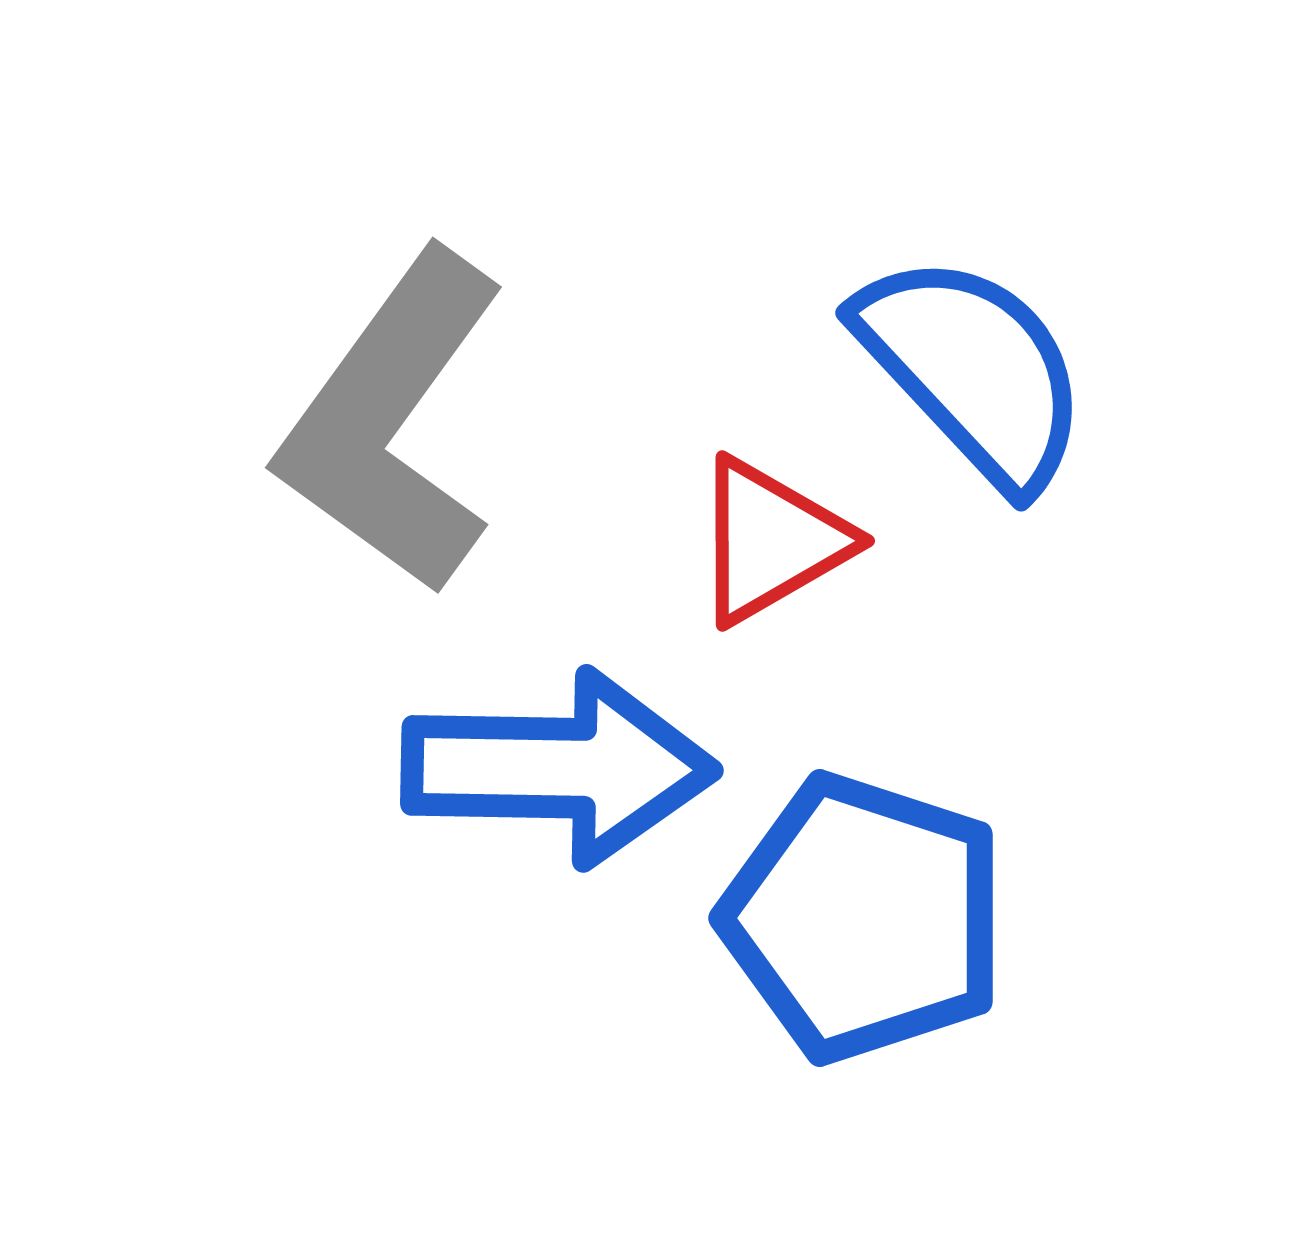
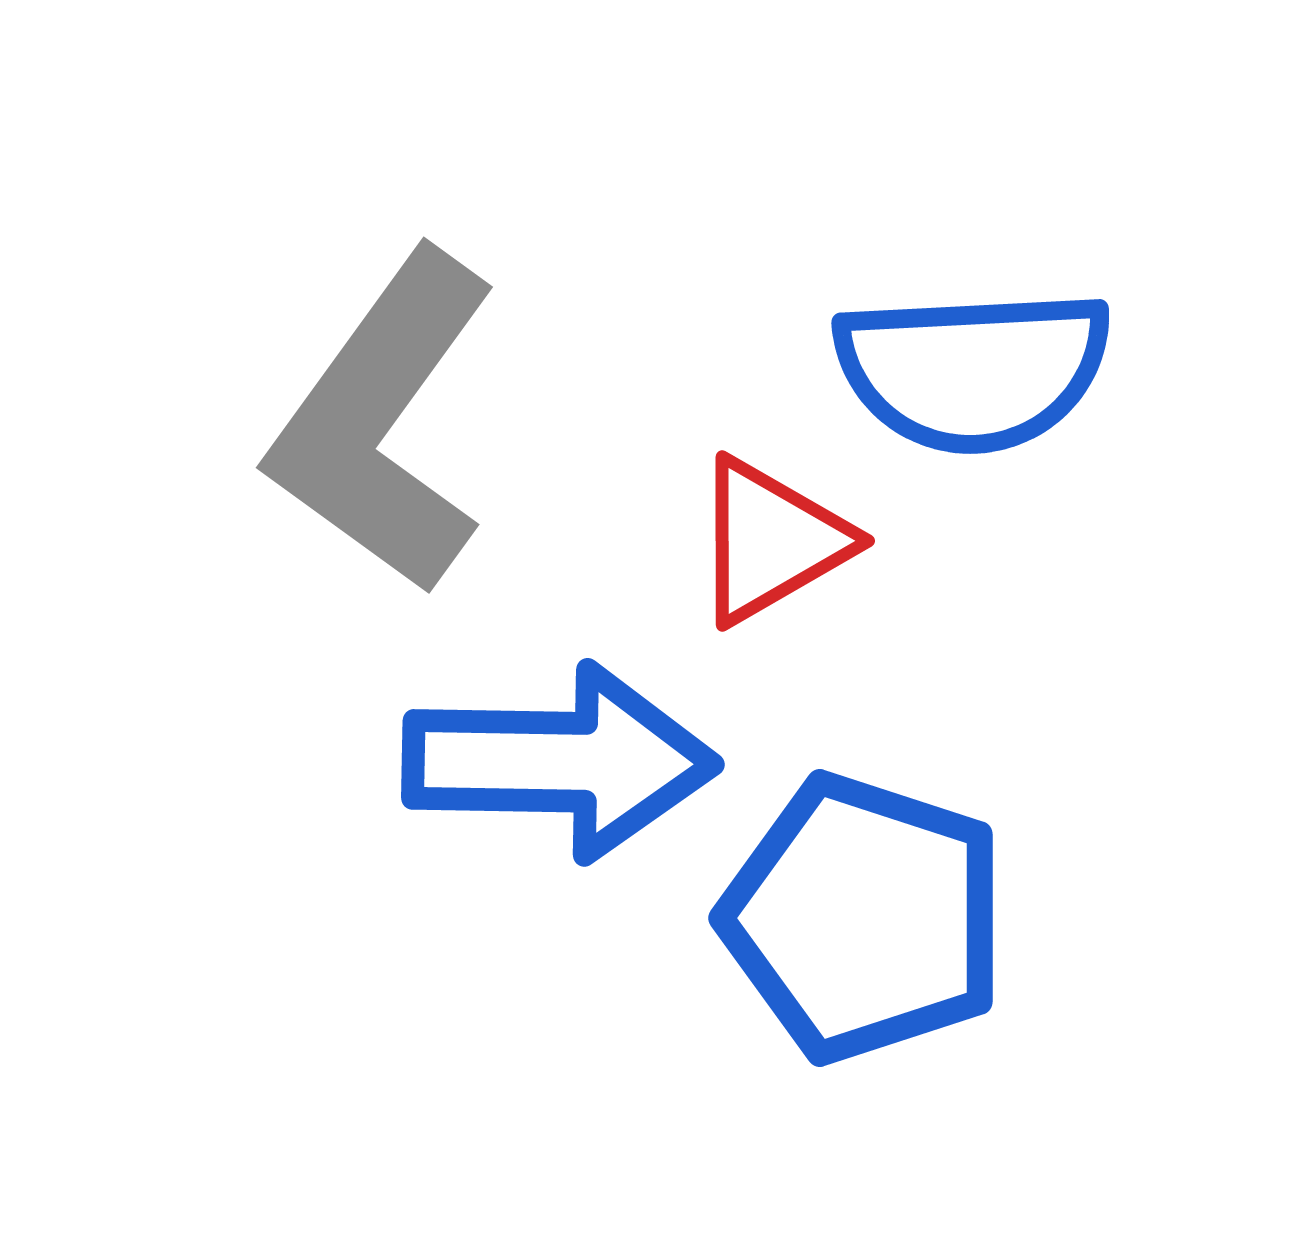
blue semicircle: rotated 130 degrees clockwise
gray L-shape: moved 9 px left
blue arrow: moved 1 px right, 6 px up
